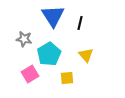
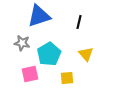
blue triangle: moved 14 px left; rotated 45 degrees clockwise
black line: moved 1 px left, 1 px up
gray star: moved 2 px left, 4 px down
yellow triangle: moved 1 px up
pink square: rotated 18 degrees clockwise
